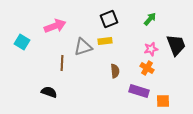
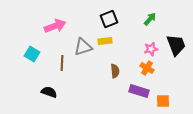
cyan square: moved 10 px right, 12 px down
